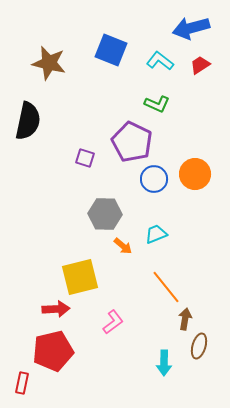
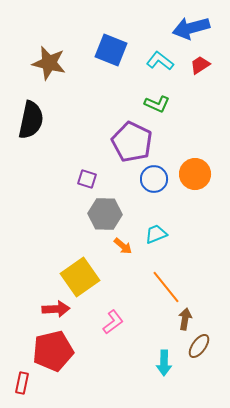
black semicircle: moved 3 px right, 1 px up
purple square: moved 2 px right, 21 px down
yellow square: rotated 21 degrees counterclockwise
brown ellipse: rotated 20 degrees clockwise
